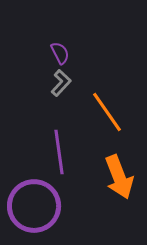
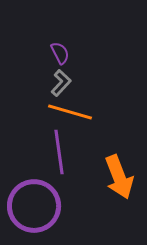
orange line: moved 37 px left; rotated 39 degrees counterclockwise
